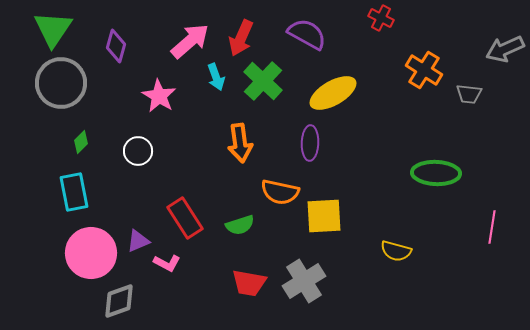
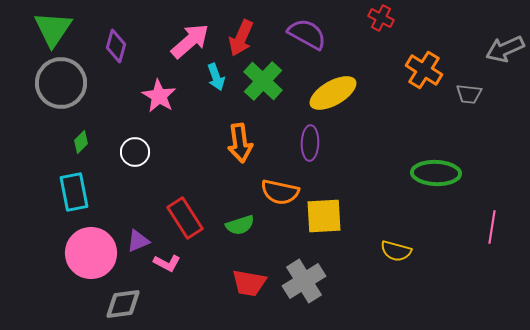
white circle: moved 3 px left, 1 px down
gray diamond: moved 4 px right, 3 px down; rotated 12 degrees clockwise
